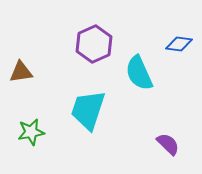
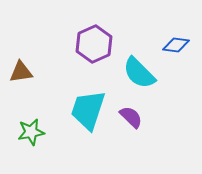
blue diamond: moved 3 px left, 1 px down
cyan semicircle: rotated 21 degrees counterclockwise
purple semicircle: moved 37 px left, 27 px up
